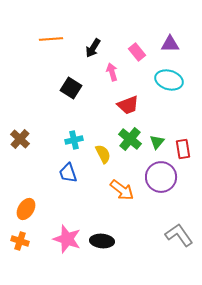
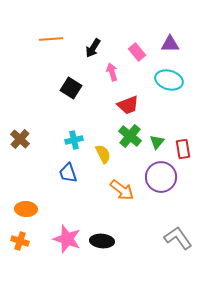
green cross: moved 3 px up
orange ellipse: rotated 60 degrees clockwise
gray L-shape: moved 1 px left, 3 px down
